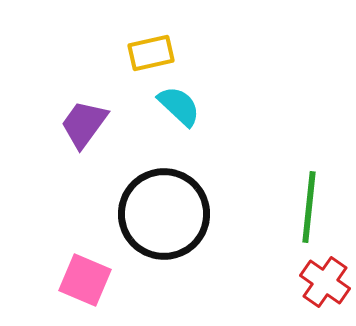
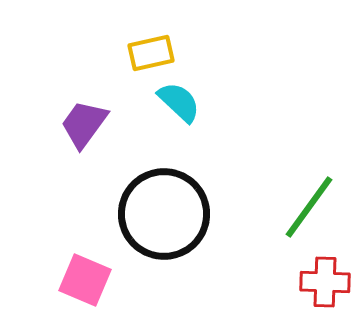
cyan semicircle: moved 4 px up
green line: rotated 30 degrees clockwise
red cross: rotated 33 degrees counterclockwise
